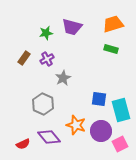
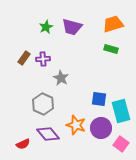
green star: moved 6 px up; rotated 16 degrees counterclockwise
purple cross: moved 4 px left; rotated 24 degrees clockwise
gray star: moved 2 px left; rotated 14 degrees counterclockwise
cyan rectangle: moved 1 px down
purple circle: moved 3 px up
purple diamond: moved 1 px left, 3 px up
pink square: moved 1 px right; rotated 28 degrees counterclockwise
